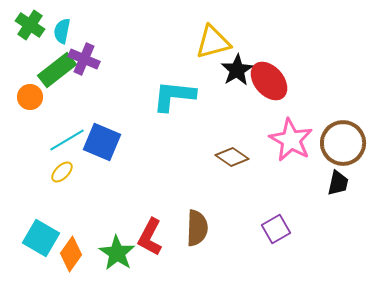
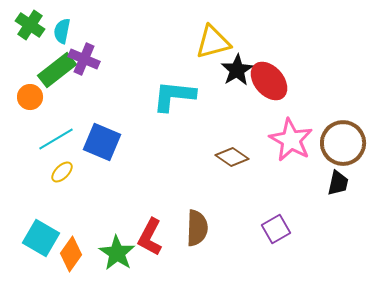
cyan line: moved 11 px left, 1 px up
